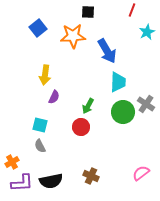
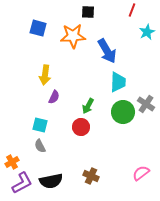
blue square: rotated 36 degrees counterclockwise
purple L-shape: rotated 25 degrees counterclockwise
